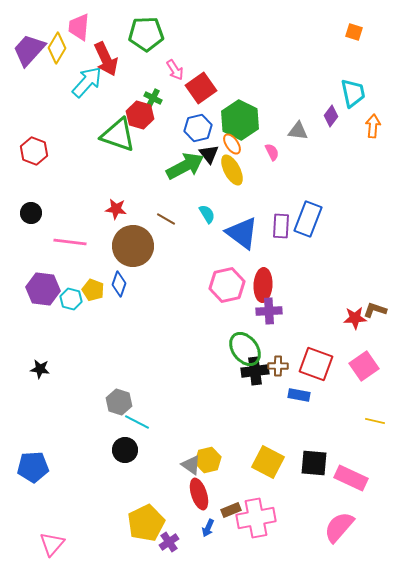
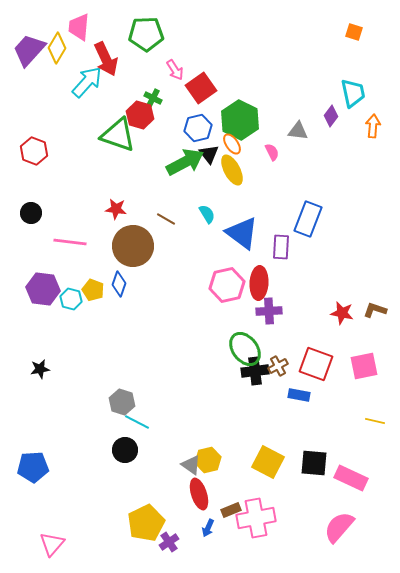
green arrow at (185, 166): moved 4 px up
purple rectangle at (281, 226): moved 21 px down
red ellipse at (263, 285): moved 4 px left, 2 px up
red star at (355, 318): moved 13 px left, 5 px up; rotated 15 degrees clockwise
brown cross at (278, 366): rotated 30 degrees counterclockwise
pink square at (364, 366): rotated 24 degrees clockwise
black star at (40, 369): rotated 18 degrees counterclockwise
gray hexagon at (119, 402): moved 3 px right
